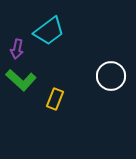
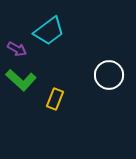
purple arrow: rotated 72 degrees counterclockwise
white circle: moved 2 px left, 1 px up
